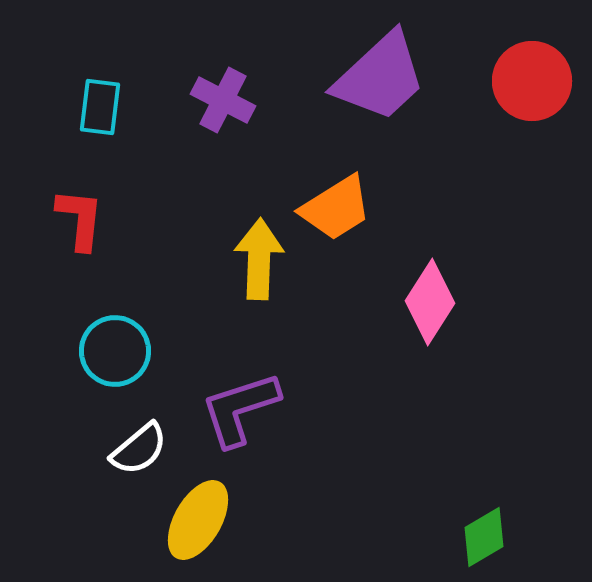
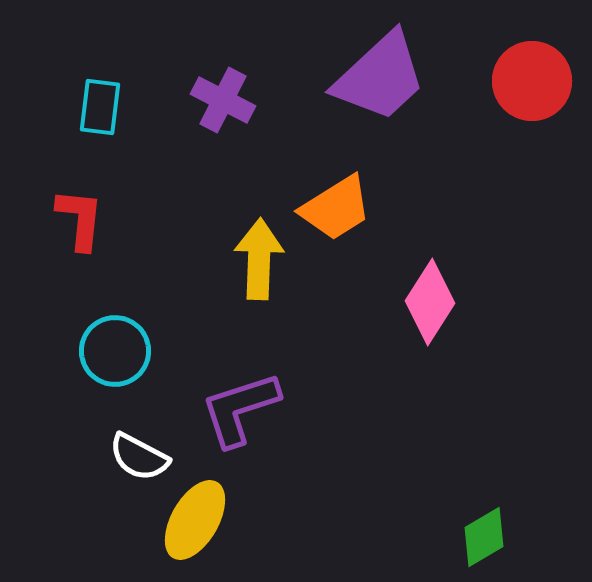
white semicircle: moved 8 px down; rotated 68 degrees clockwise
yellow ellipse: moved 3 px left
